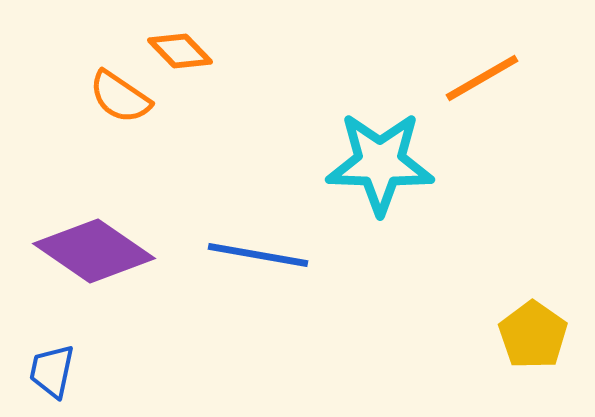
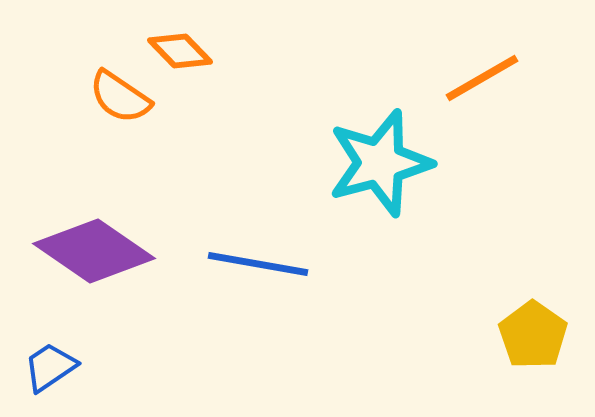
cyan star: rotated 17 degrees counterclockwise
blue line: moved 9 px down
blue trapezoid: moved 2 px left, 4 px up; rotated 44 degrees clockwise
